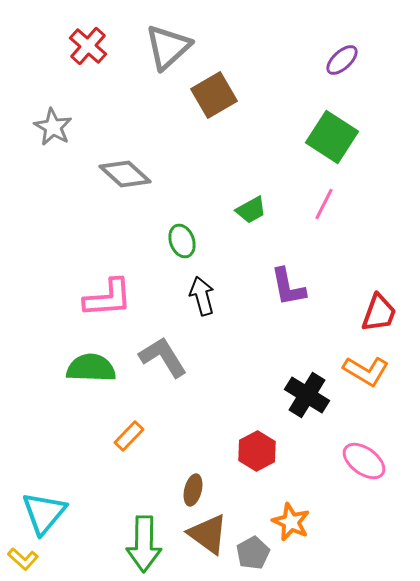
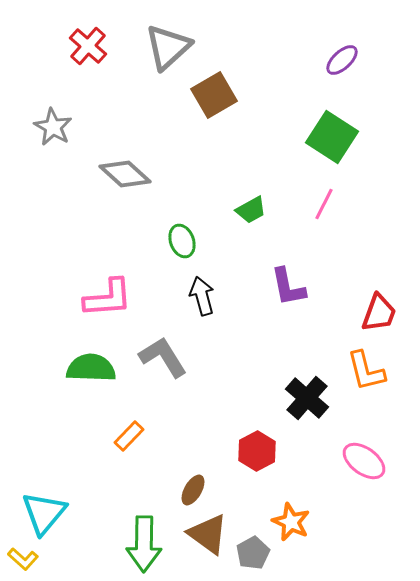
orange L-shape: rotated 45 degrees clockwise
black cross: moved 3 px down; rotated 9 degrees clockwise
brown ellipse: rotated 16 degrees clockwise
